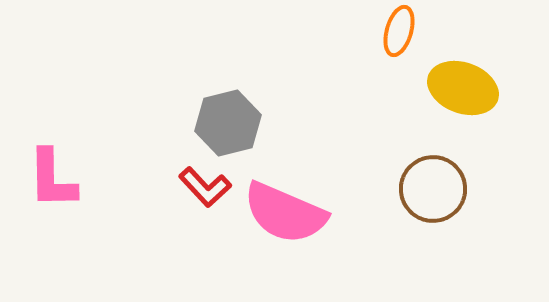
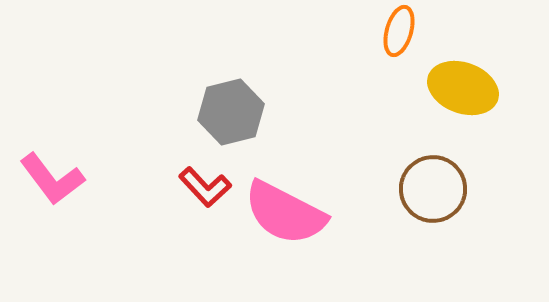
gray hexagon: moved 3 px right, 11 px up
pink L-shape: rotated 36 degrees counterclockwise
pink semicircle: rotated 4 degrees clockwise
